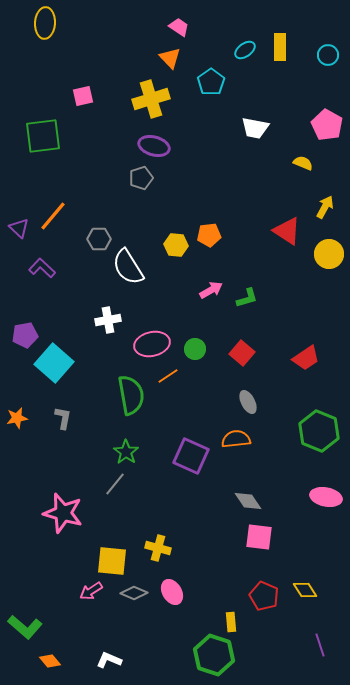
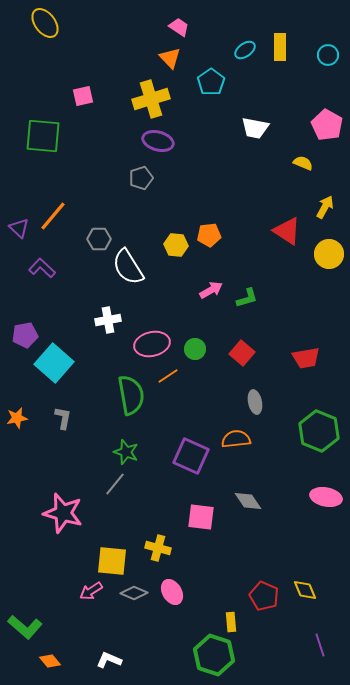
yellow ellipse at (45, 23): rotated 40 degrees counterclockwise
green square at (43, 136): rotated 12 degrees clockwise
purple ellipse at (154, 146): moved 4 px right, 5 px up
red trapezoid at (306, 358): rotated 24 degrees clockwise
gray ellipse at (248, 402): moved 7 px right; rotated 15 degrees clockwise
green star at (126, 452): rotated 15 degrees counterclockwise
pink square at (259, 537): moved 58 px left, 20 px up
yellow diamond at (305, 590): rotated 10 degrees clockwise
